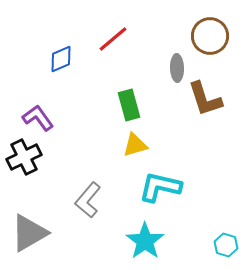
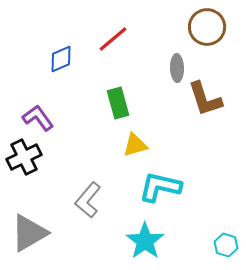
brown circle: moved 3 px left, 9 px up
green rectangle: moved 11 px left, 2 px up
